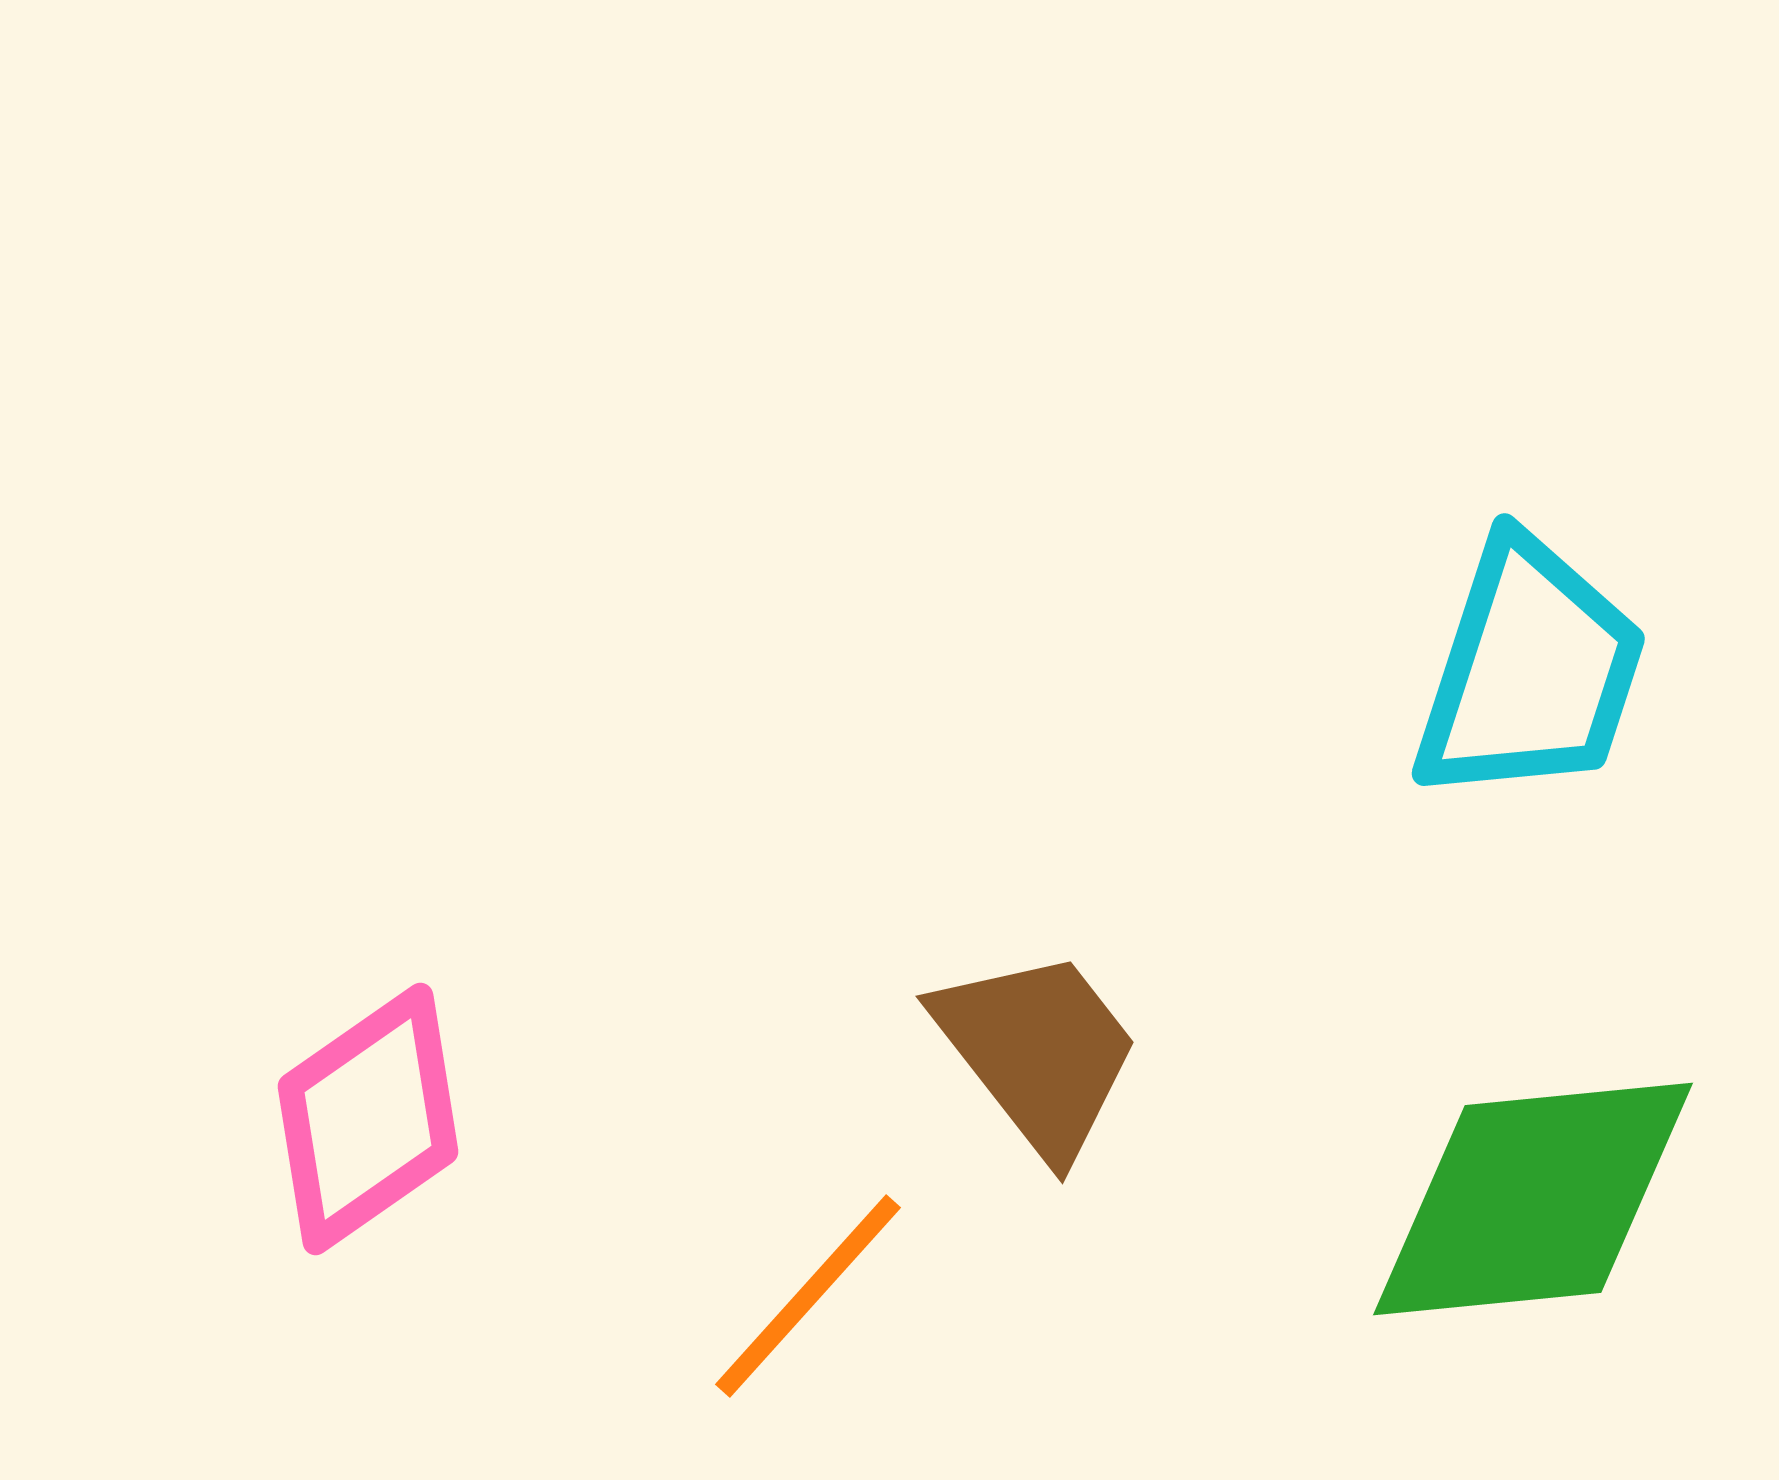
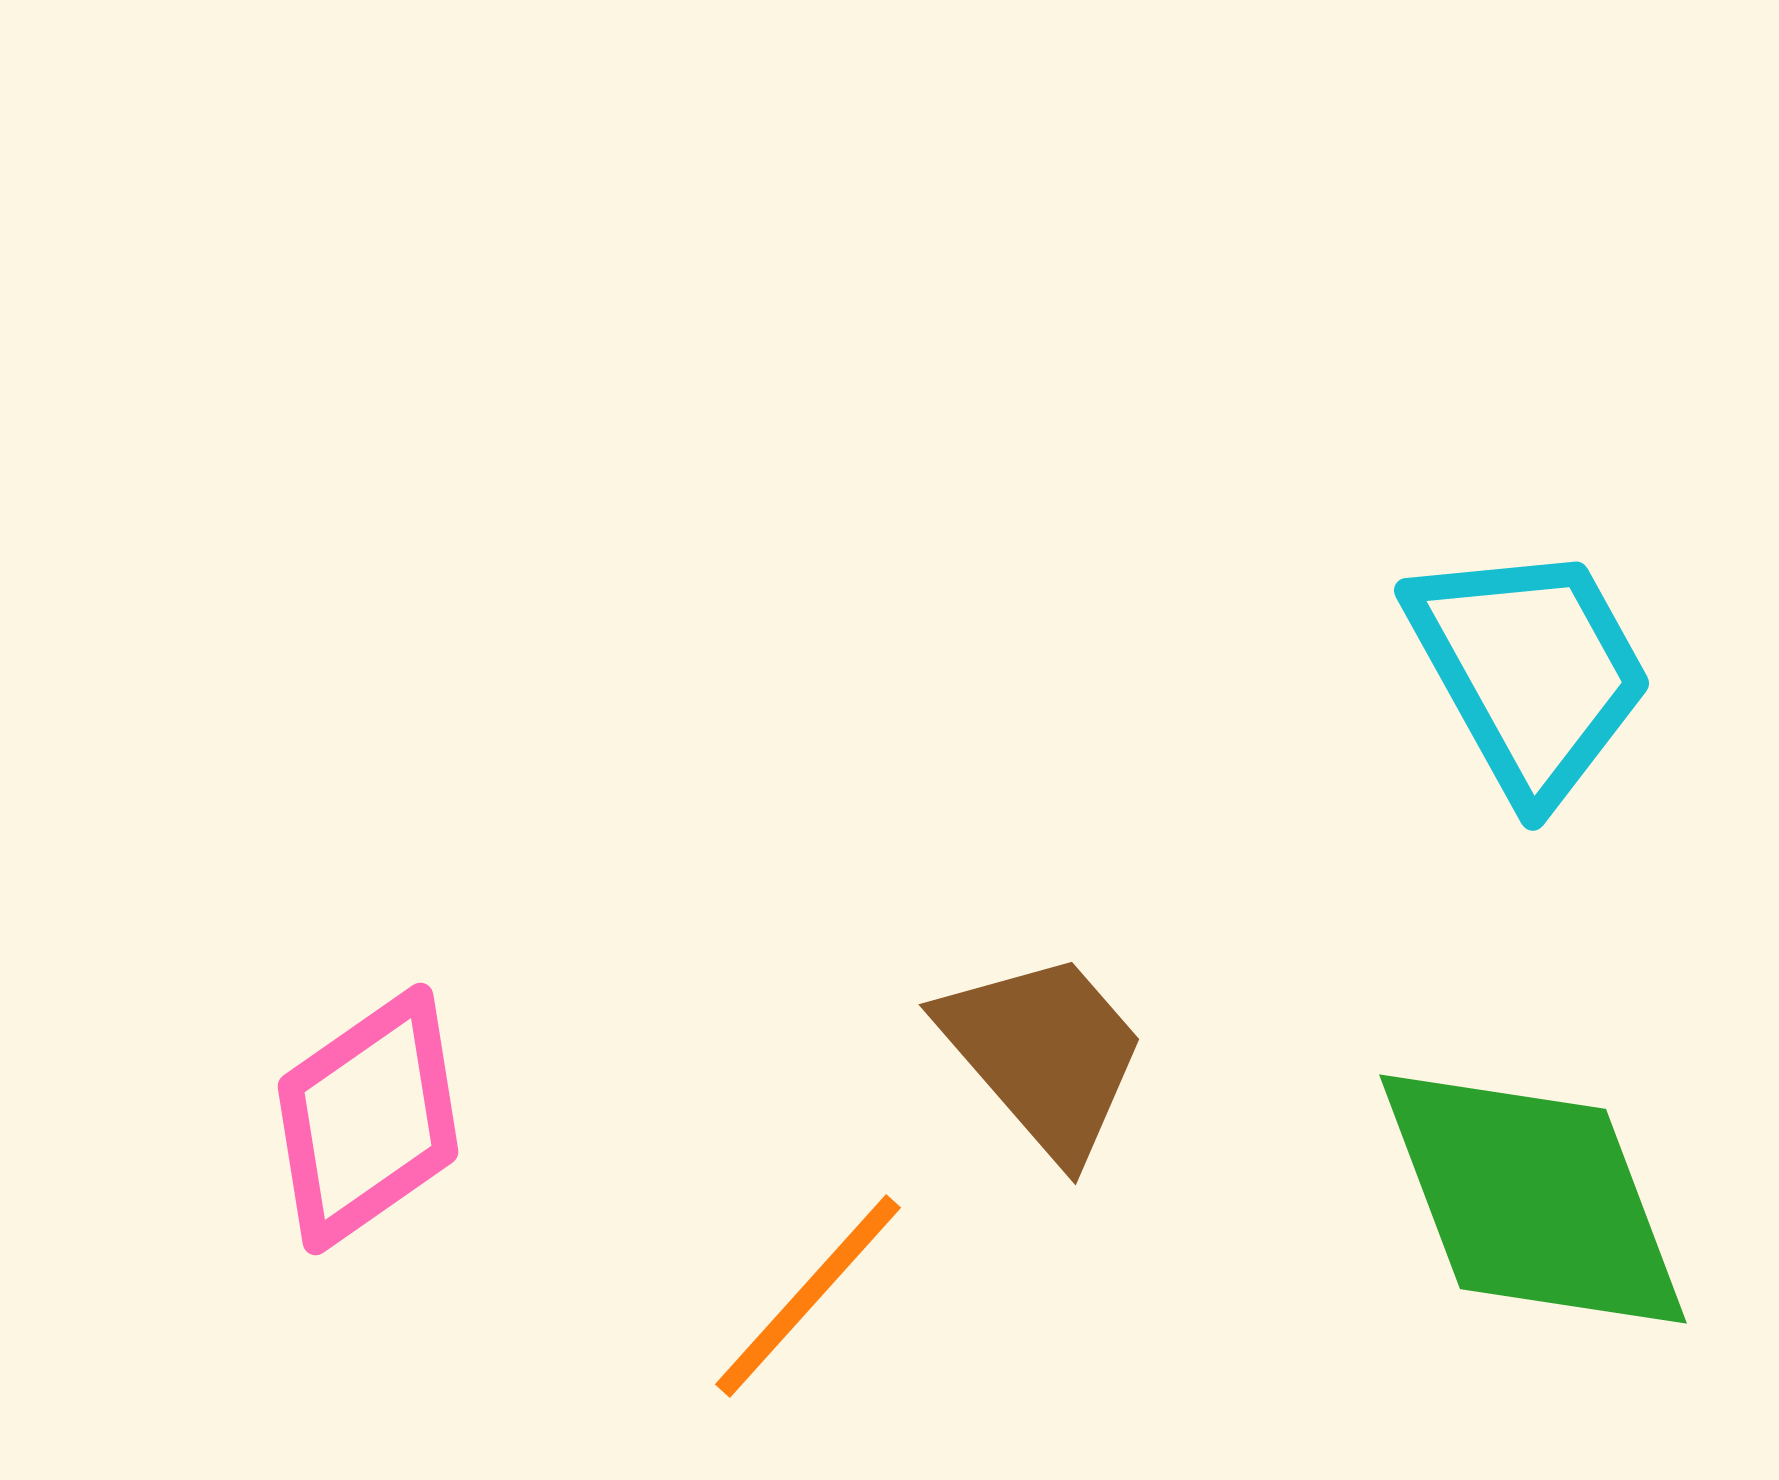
cyan trapezoid: rotated 47 degrees counterclockwise
brown trapezoid: moved 6 px right, 2 px down; rotated 3 degrees counterclockwise
green diamond: rotated 75 degrees clockwise
